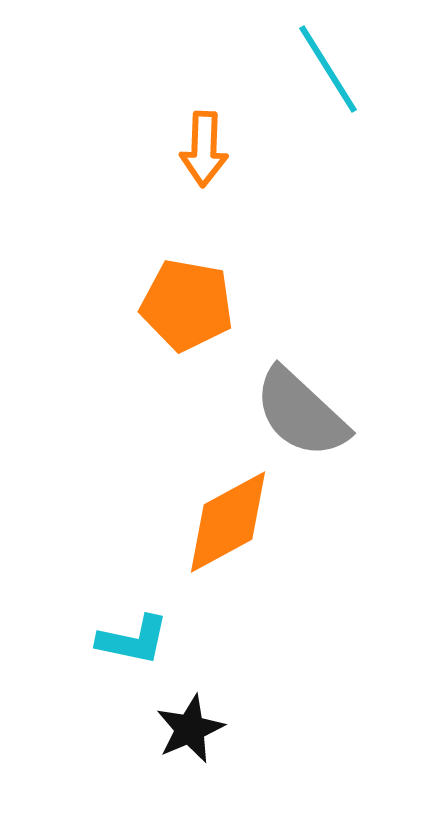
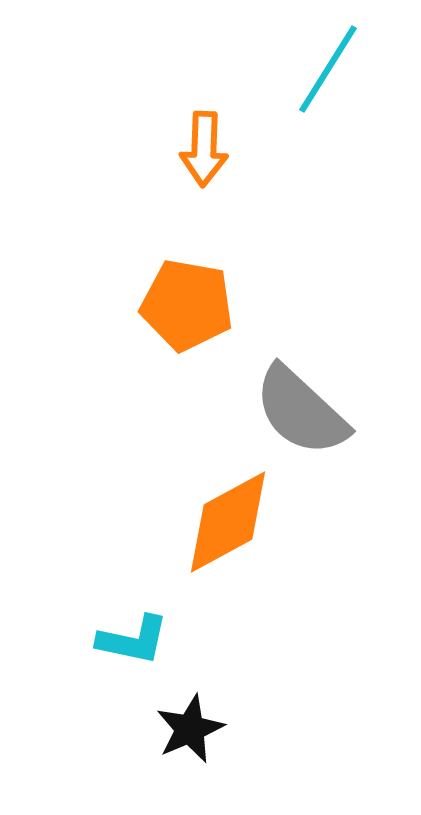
cyan line: rotated 64 degrees clockwise
gray semicircle: moved 2 px up
